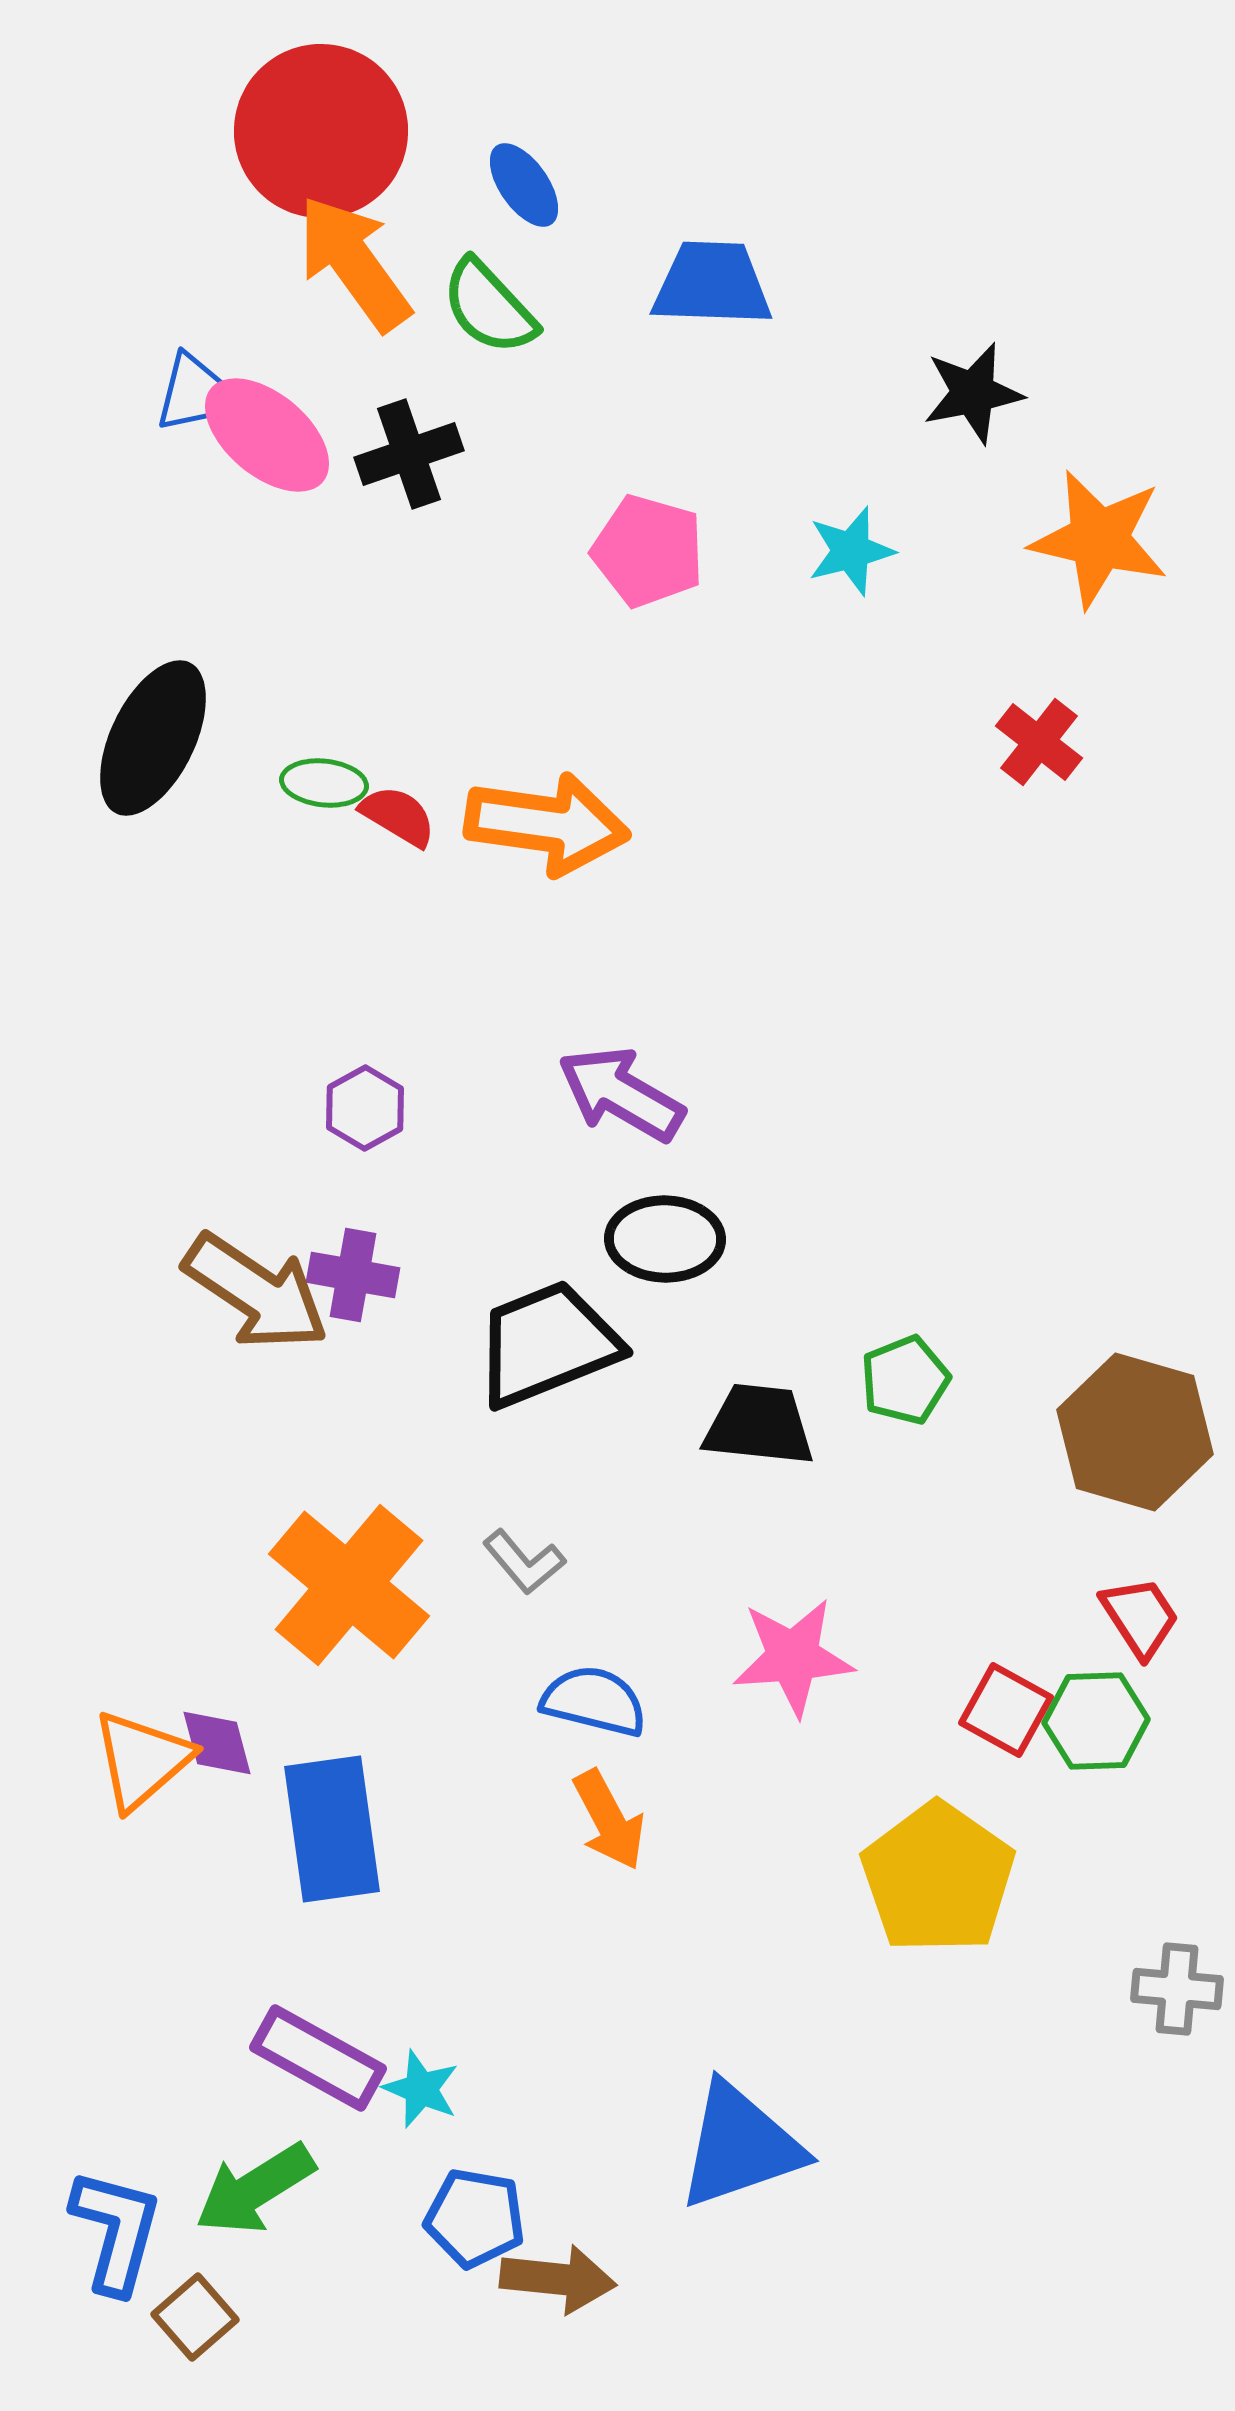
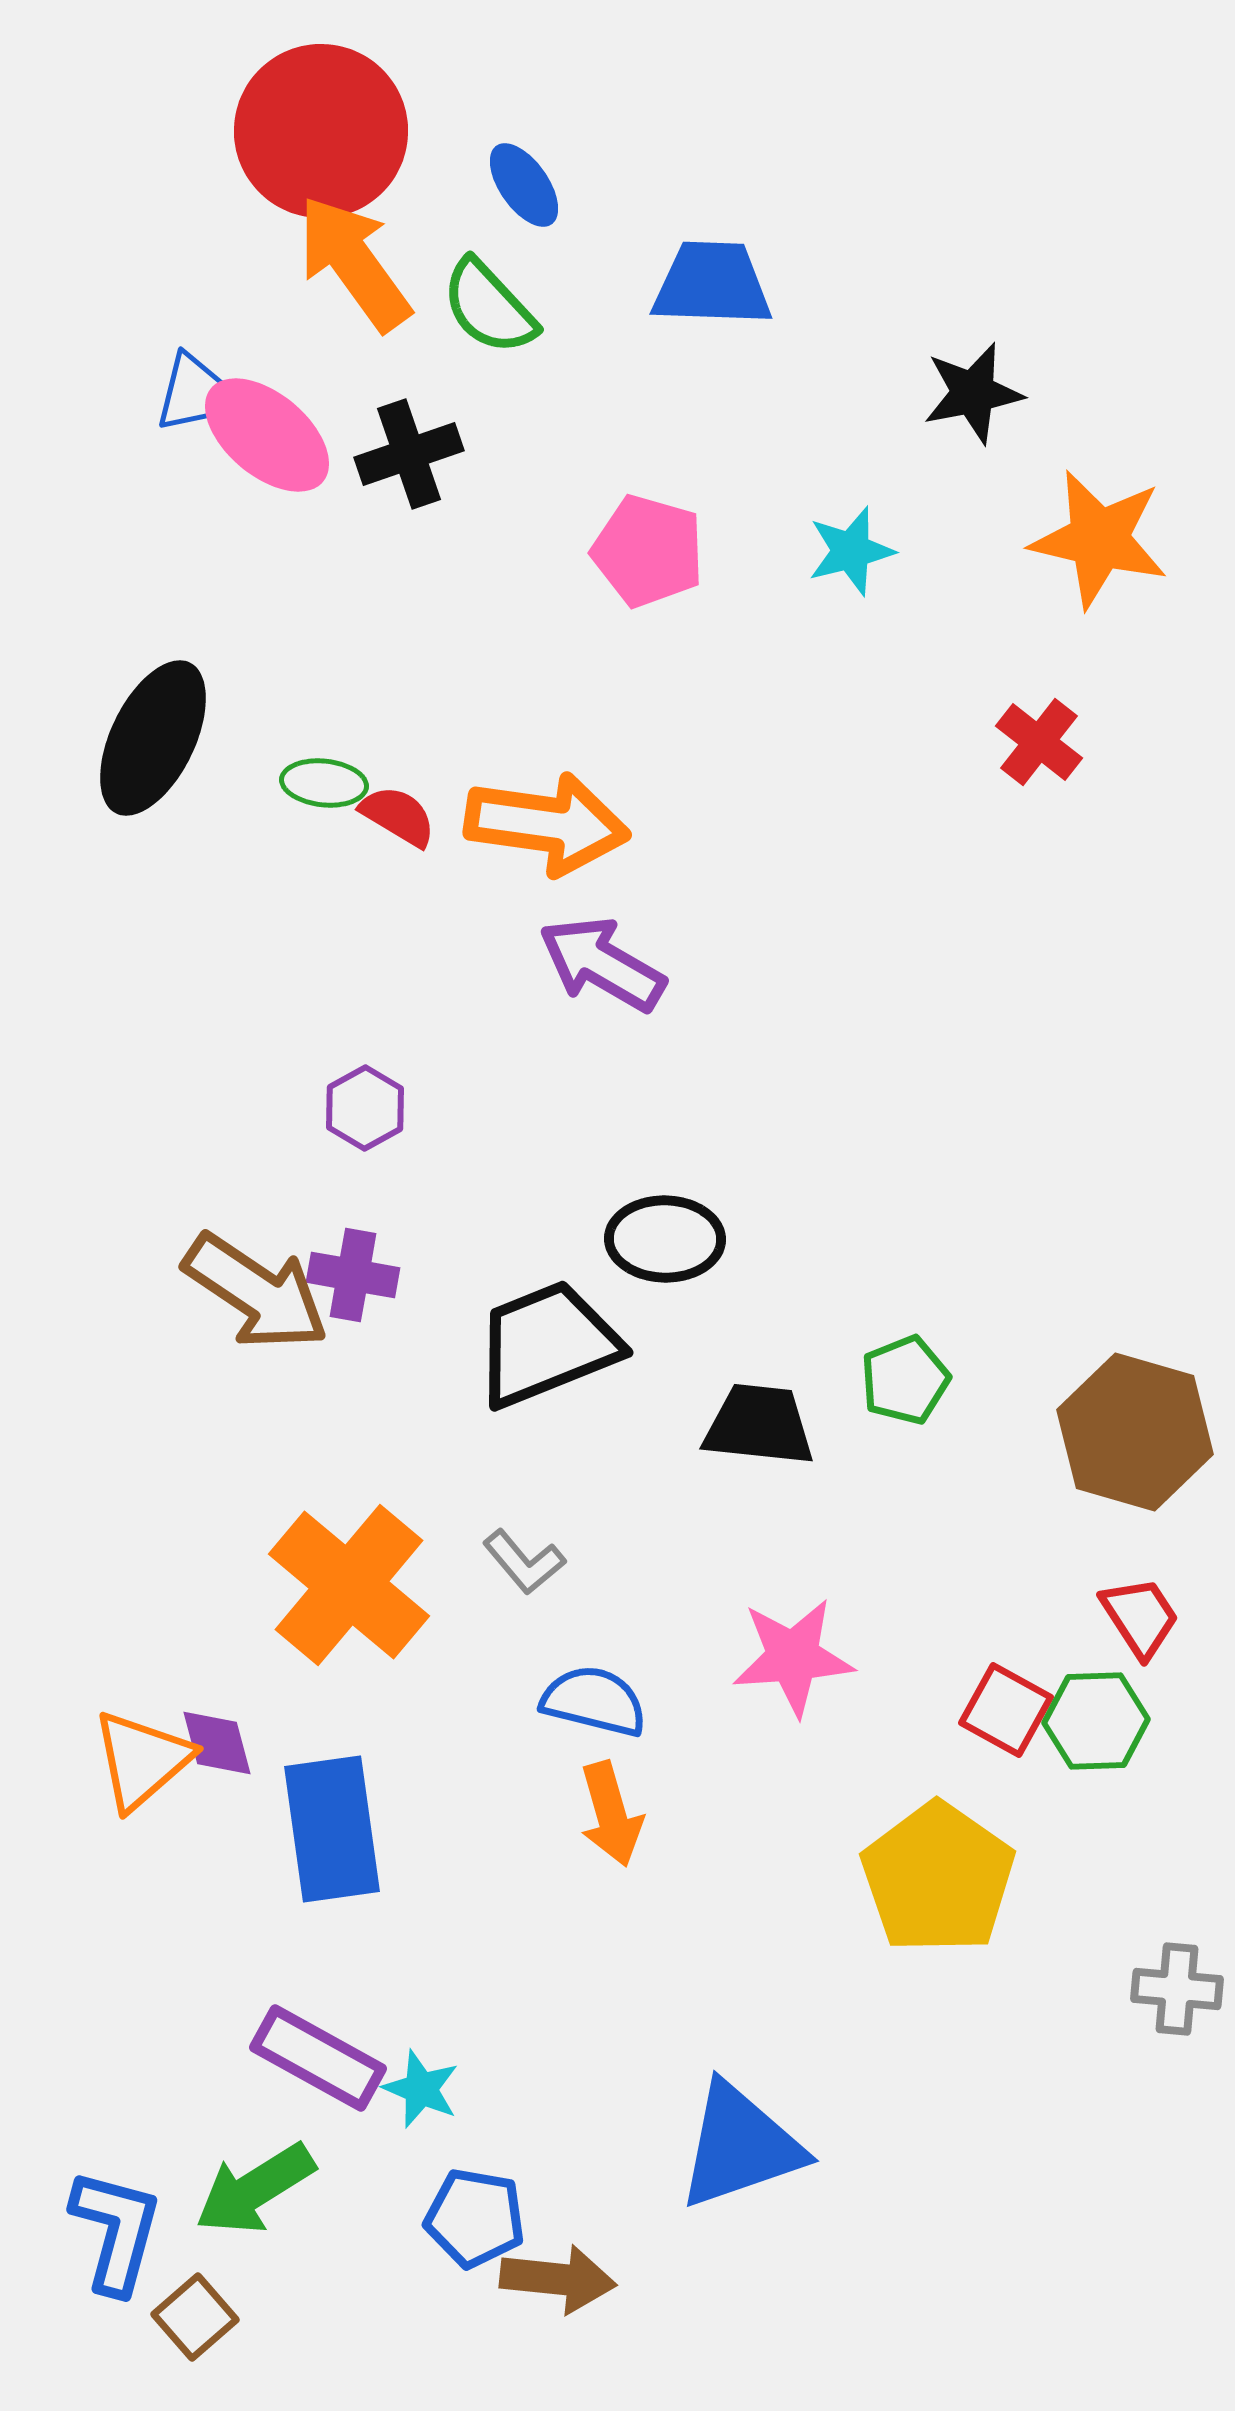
purple arrow at (621, 1094): moved 19 px left, 130 px up
orange arrow at (609, 1820): moved 2 px right, 6 px up; rotated 12 degrees clockwise
